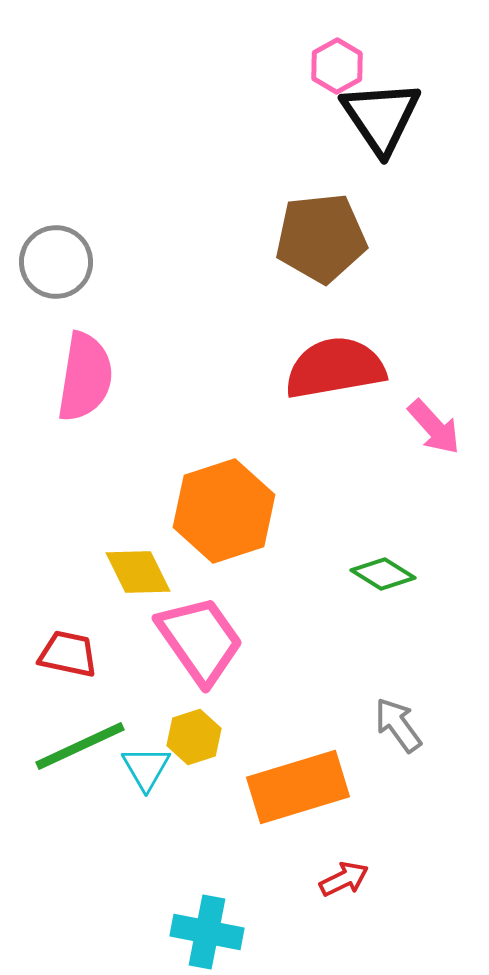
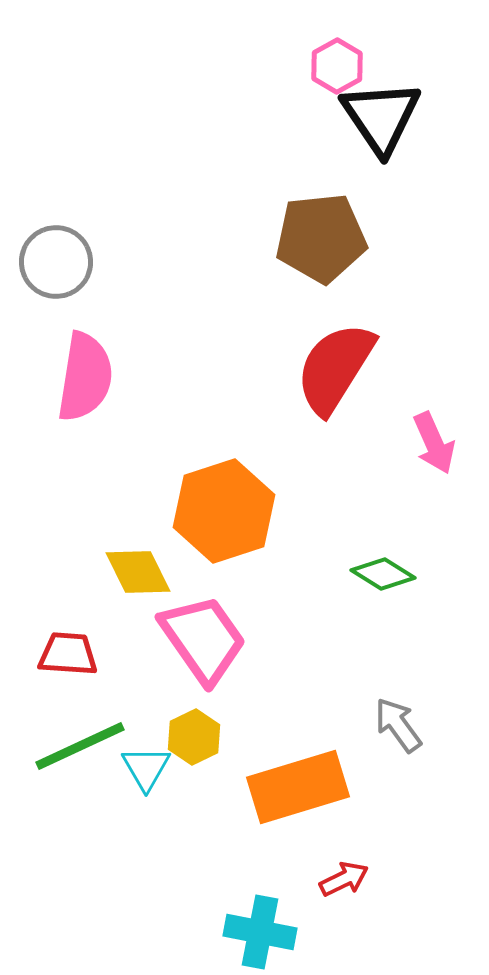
red semicircle: rotated 48 degrees counterclockwise
pink arrow: moved 16 px down; rotated 18 degrees clockwise
pink trapezoid: moved 3 px right, 1 px up
red trapezoid: rotated 8 degrees counterclockwise
yellow hexagon: rotated 8 degrees counterclockwise
cyan cross: moved 53 px right
